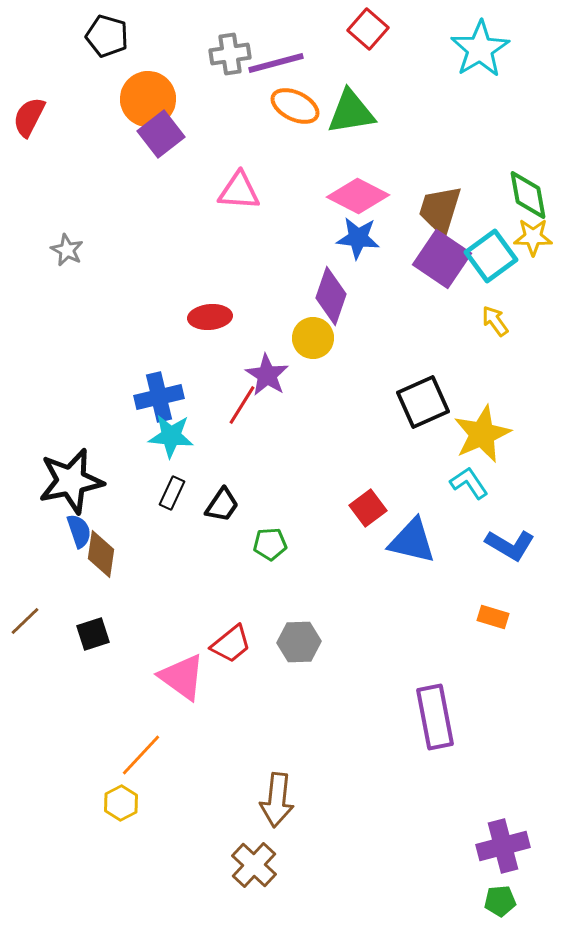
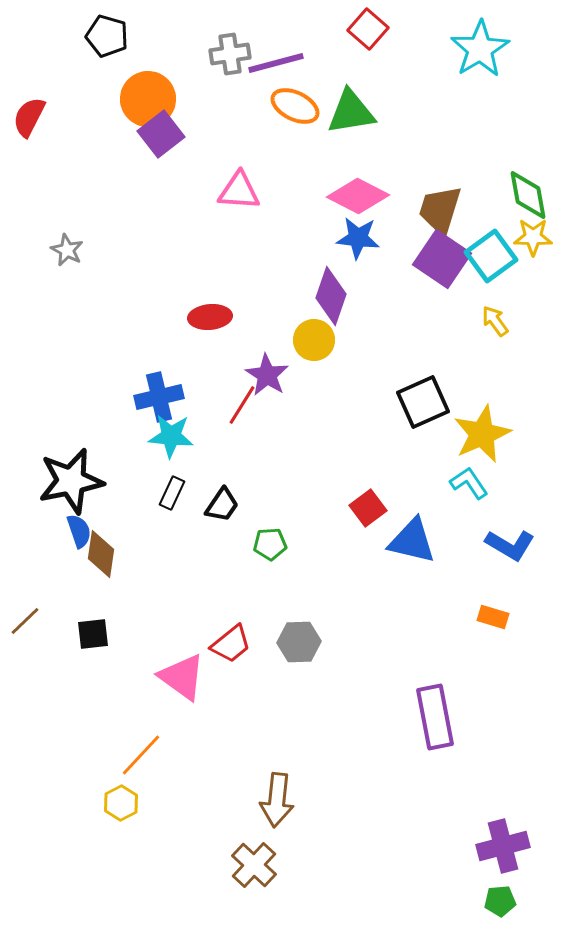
yellow circle at (313, 338): moved 1 px right, 2 px down
black square at (93, 634): rotated 12 degrees clockwise
